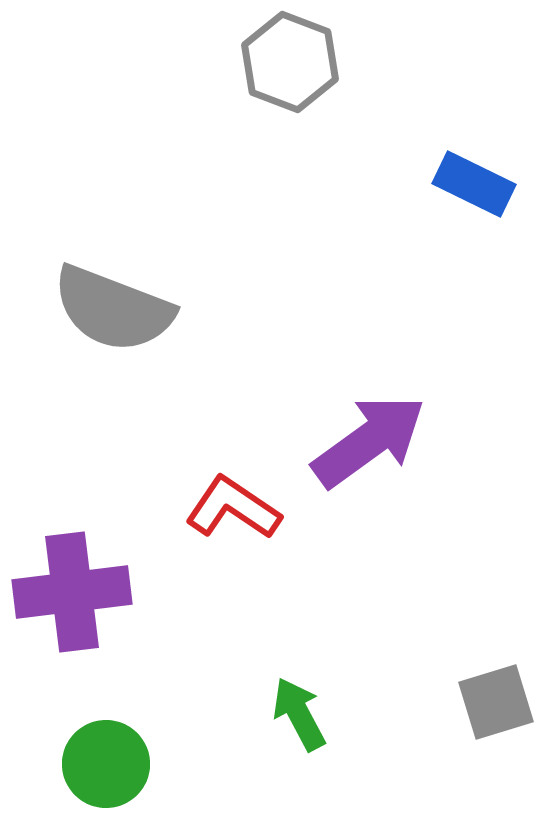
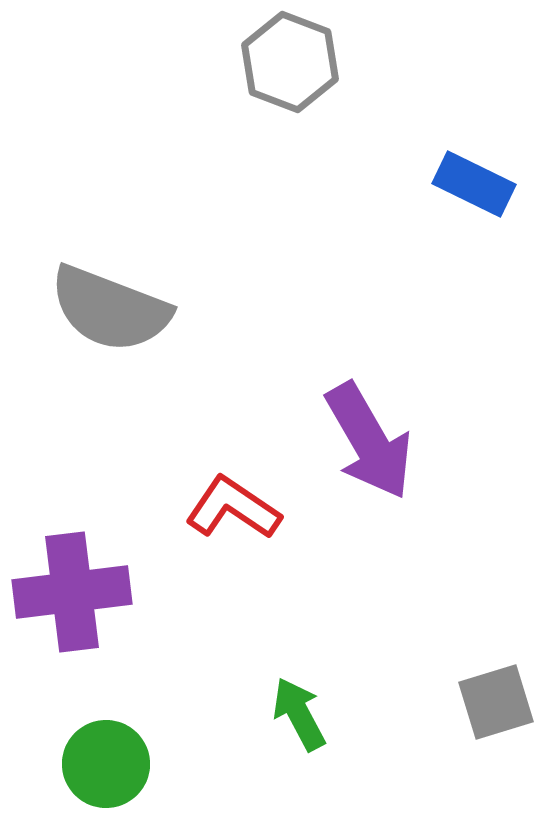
gray semicircle: moved 3 px left
purple arrow: rotated 96 degrees clockwise
